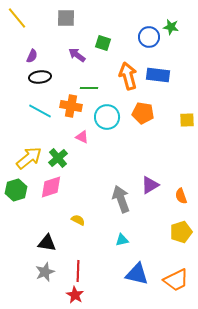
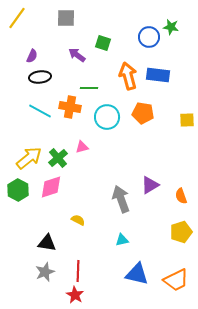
yellow line: rotated 75 degrees clockwise
orange cross: moved 1 px left, 1 px down
pink triangle: moved 10 px down; rotated 40 degrees counterclockwise
green hexagon: moved 2 px right; rotated 15 degrees counterclockwise
